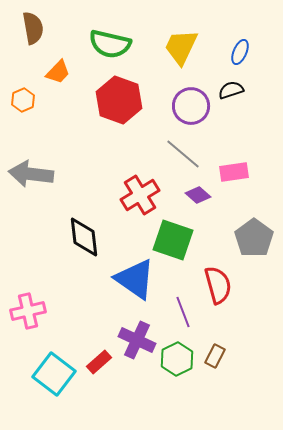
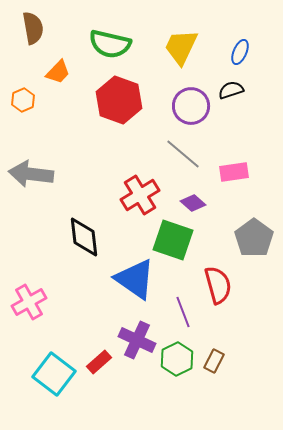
purple diamond: moved 5 px left, 8 px down
pink cross: moved 1 px right, 9 px up; rotated 16 degrees counterclockwise
brown rectangle: moved 1 px left, 5 px down
